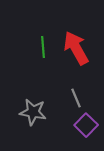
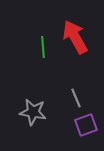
red arrow: moved 1 px left, 11 px up
purple square: rotated 25 degrees clockwise
